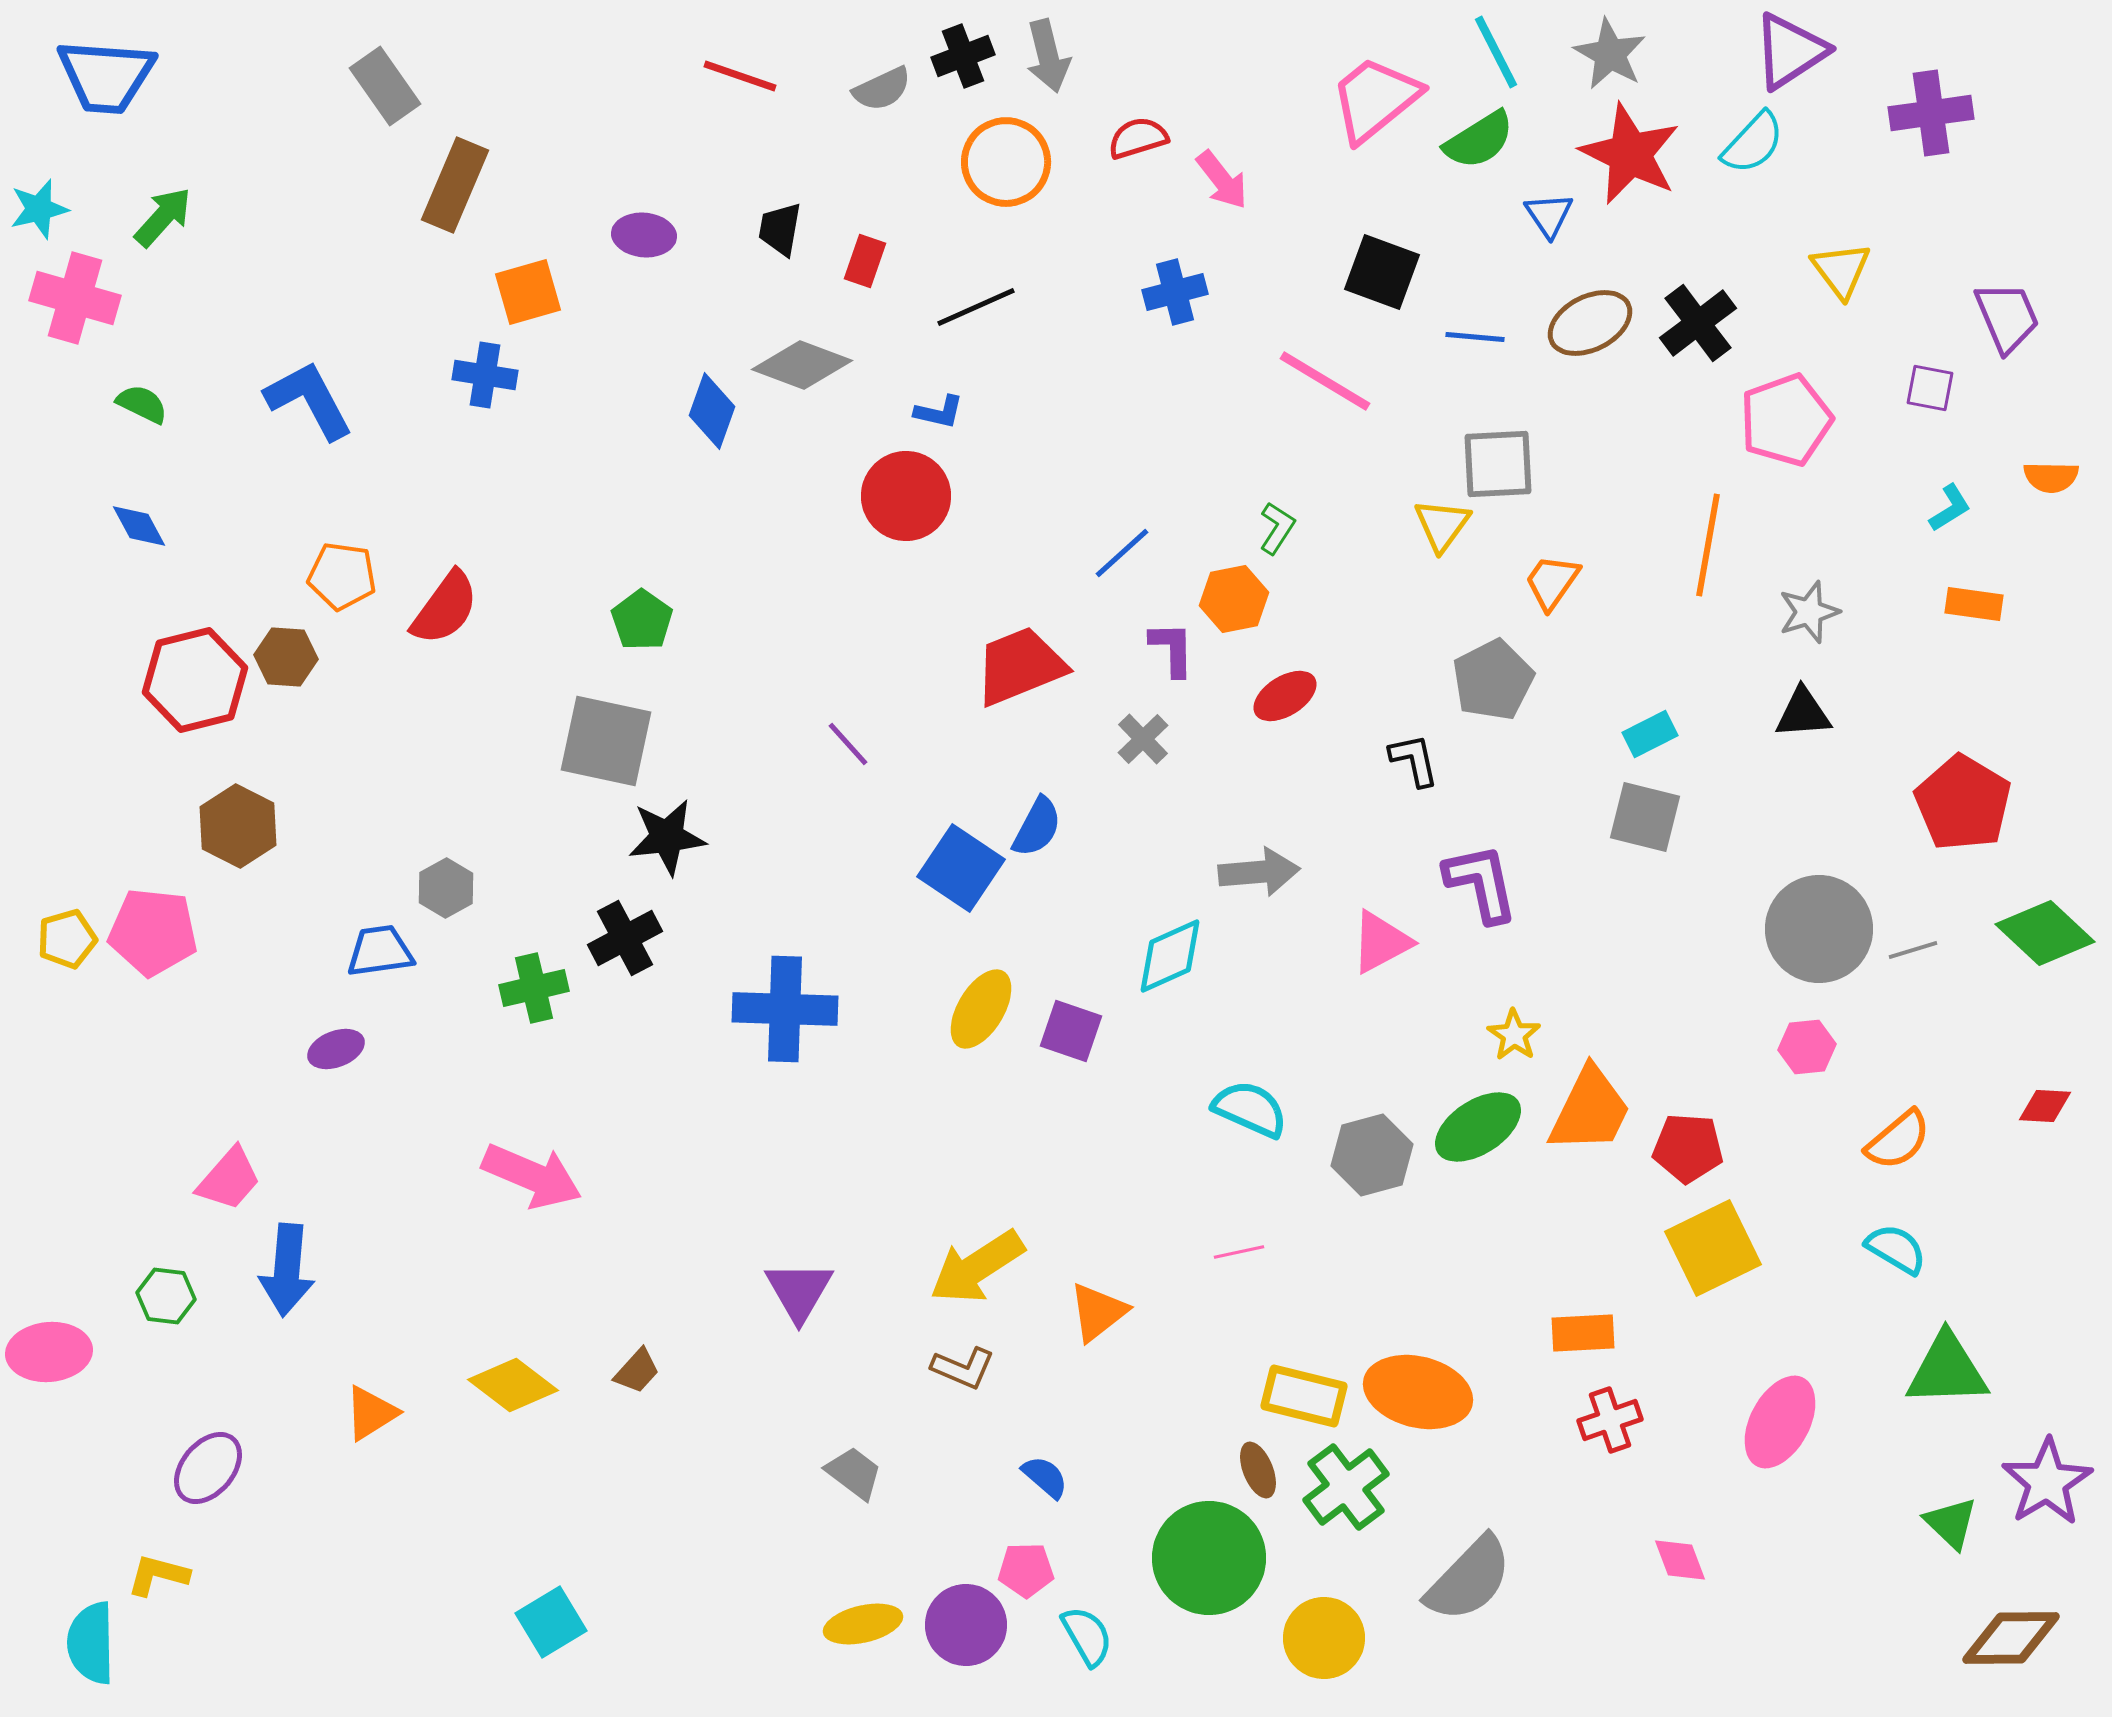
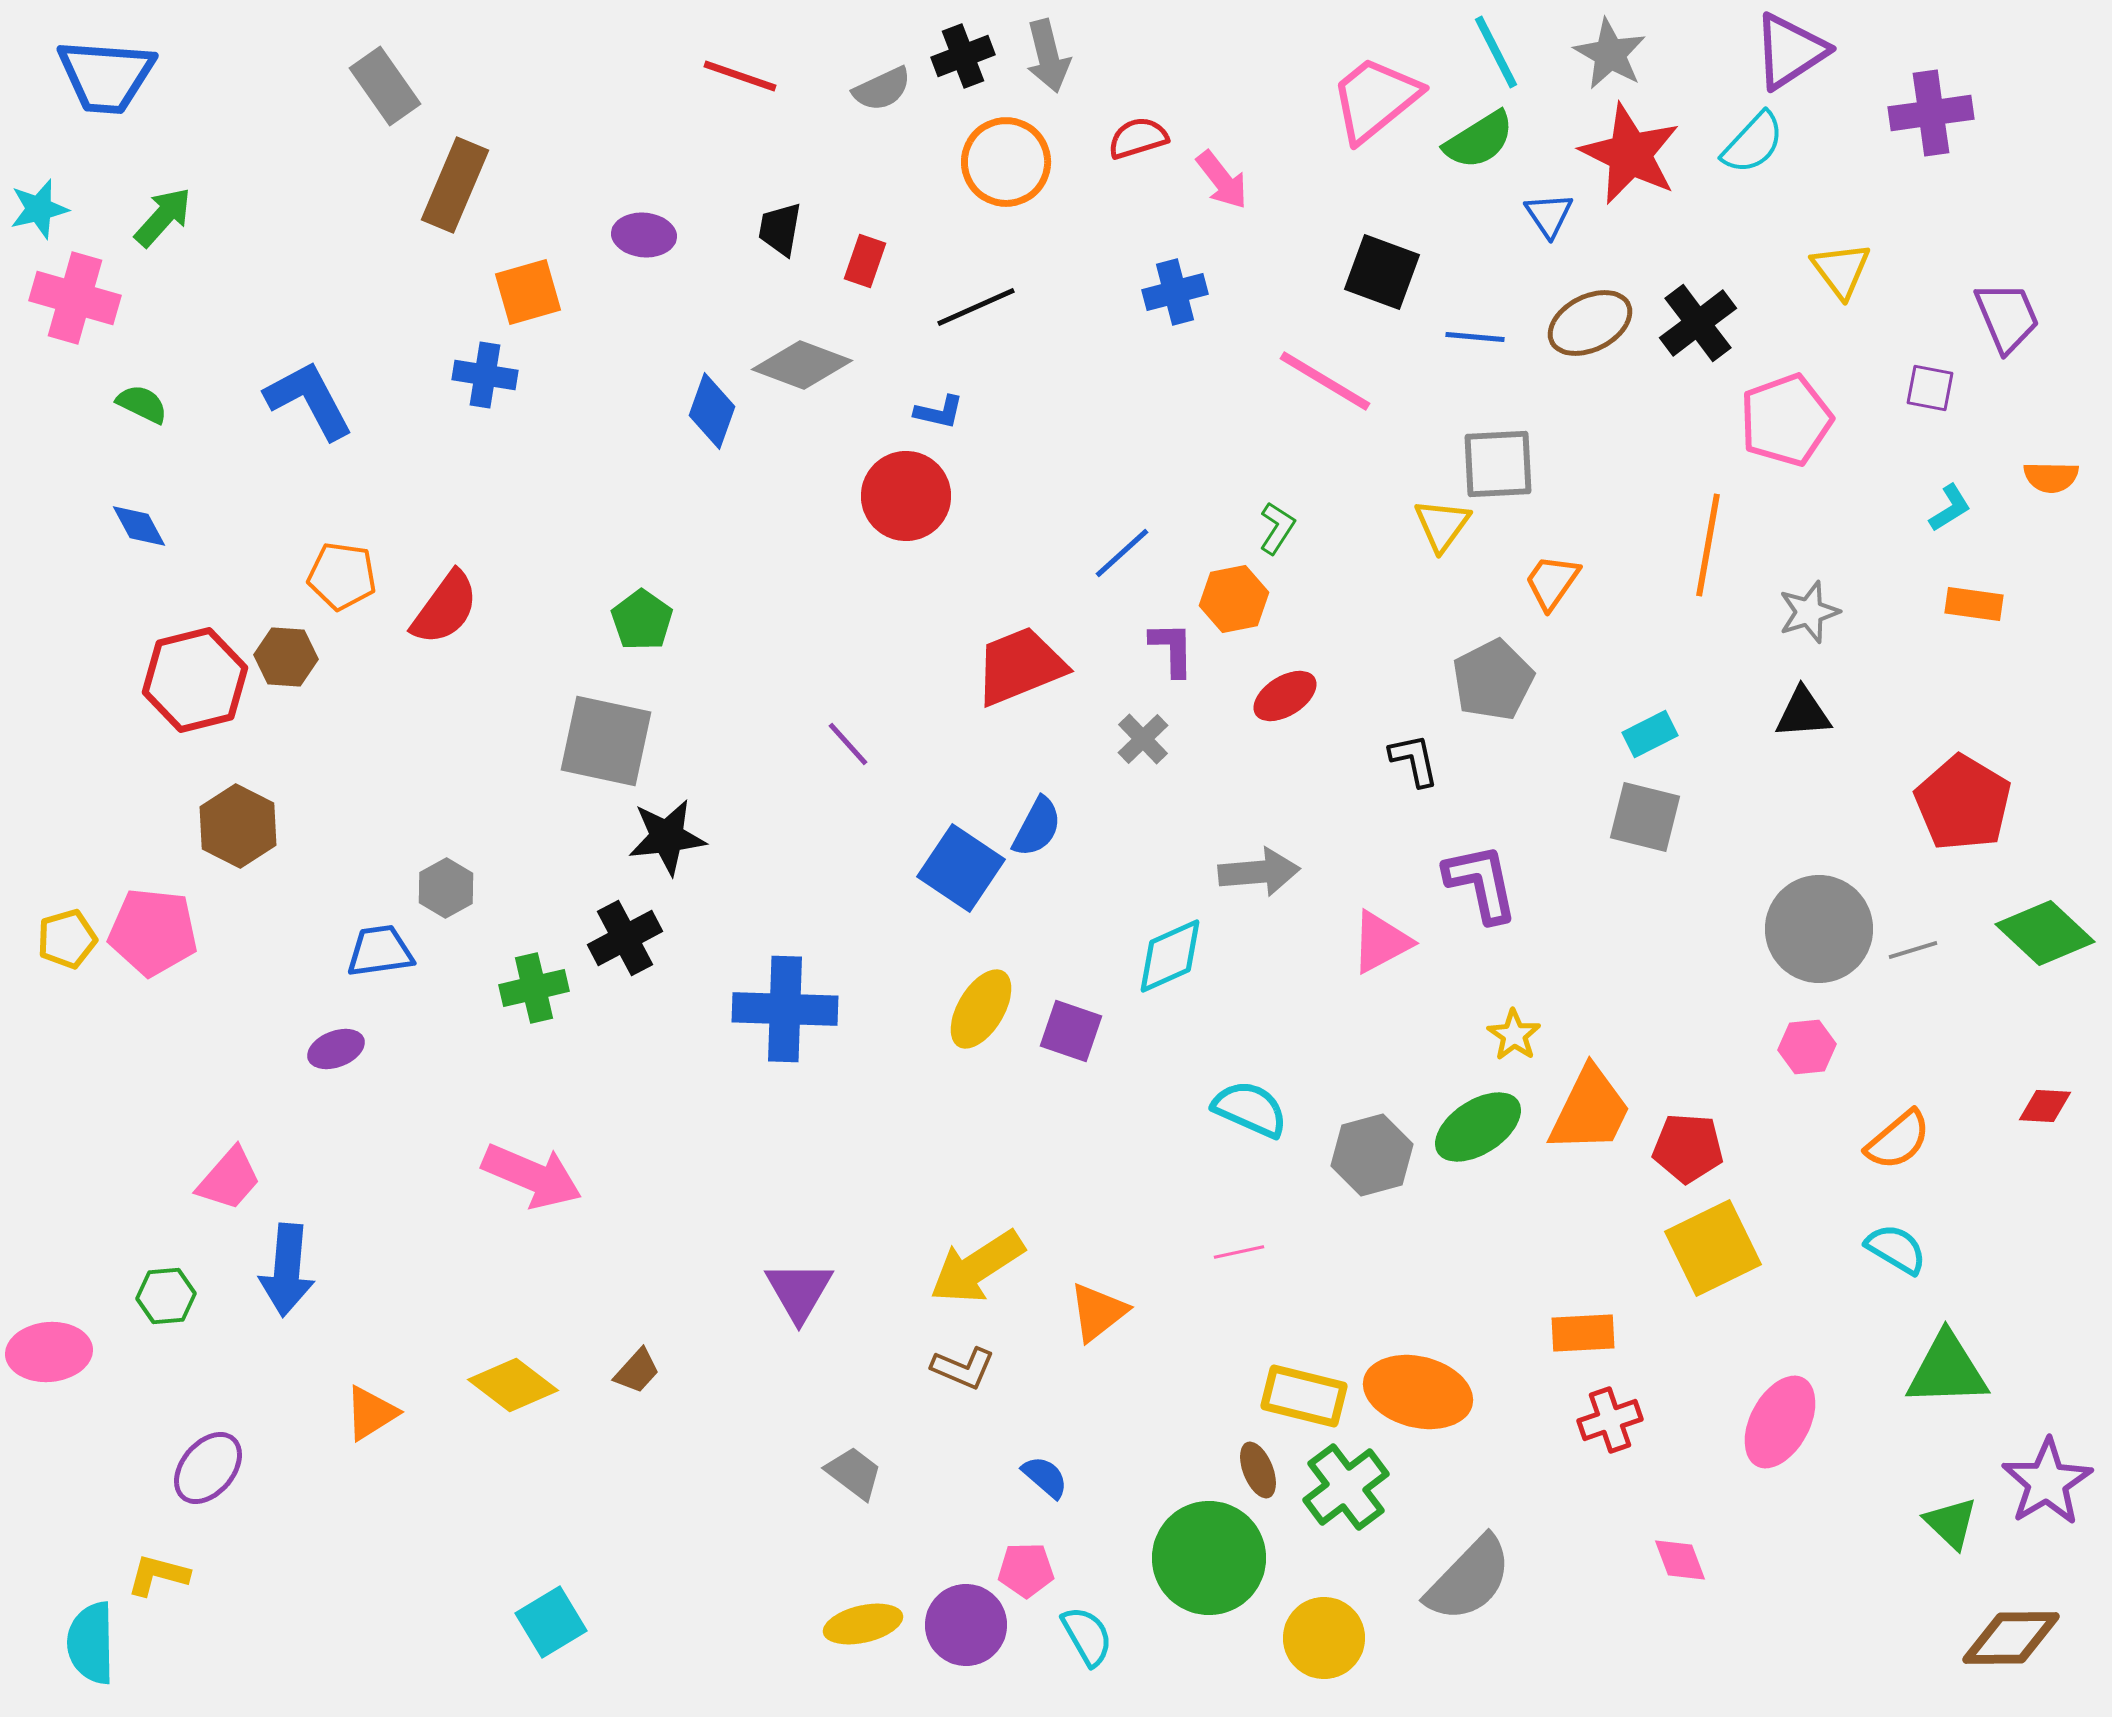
green hexagon at (166, 1296): rotated 12 degrees counterclockwise
